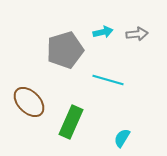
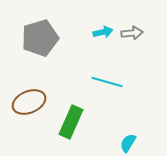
gray arrow: moved 5 px left, 1 px up
gray pentagon: moved 25 px left, 12 px up
cyan line: moved 1 px left, 2 px down
brown ellipse: rotated 68 degrees counterclockwise
cyan semicircle: moved 6 px right, 5 px down
